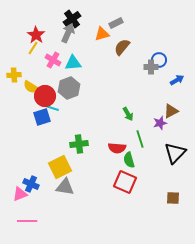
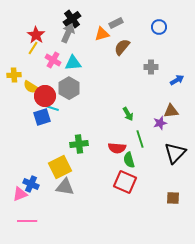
blue circle: moved 33 px up
gray hexagon: rotated 10 degrees counterclockwise
brown triangle: rotated 21 degrees clockwise
